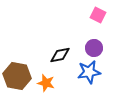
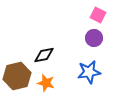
purple circle: moved 10 px up
black diamond: moved 16 px left
brown hexagon: rotated 24 degrees counterclockwise
